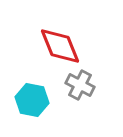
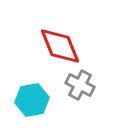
cyan hexagon: rotated 20 degrees counterclockwise
